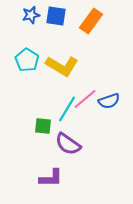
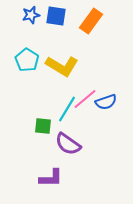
blue semicircle: moved 3 px left, 1 px down
